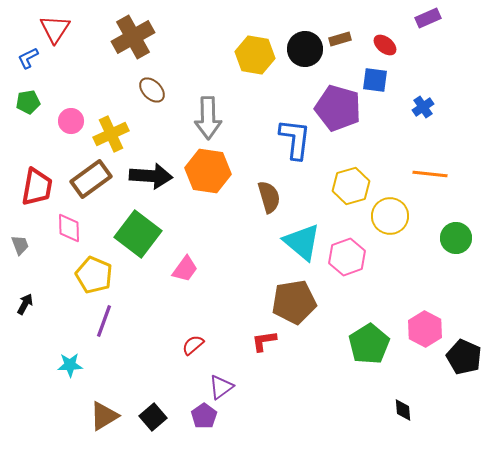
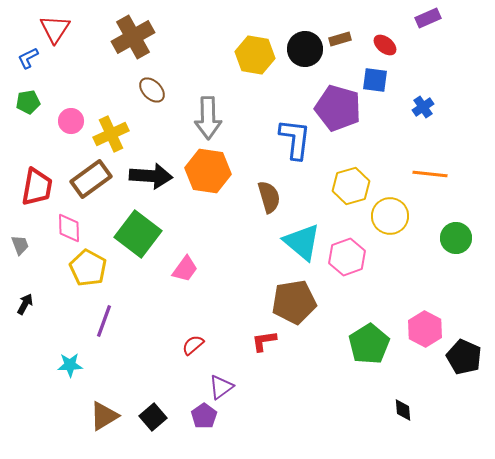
yellow pentagon at (94, 275): moved 6 px left, 7 px up; rotated 6 degrees clockwise
